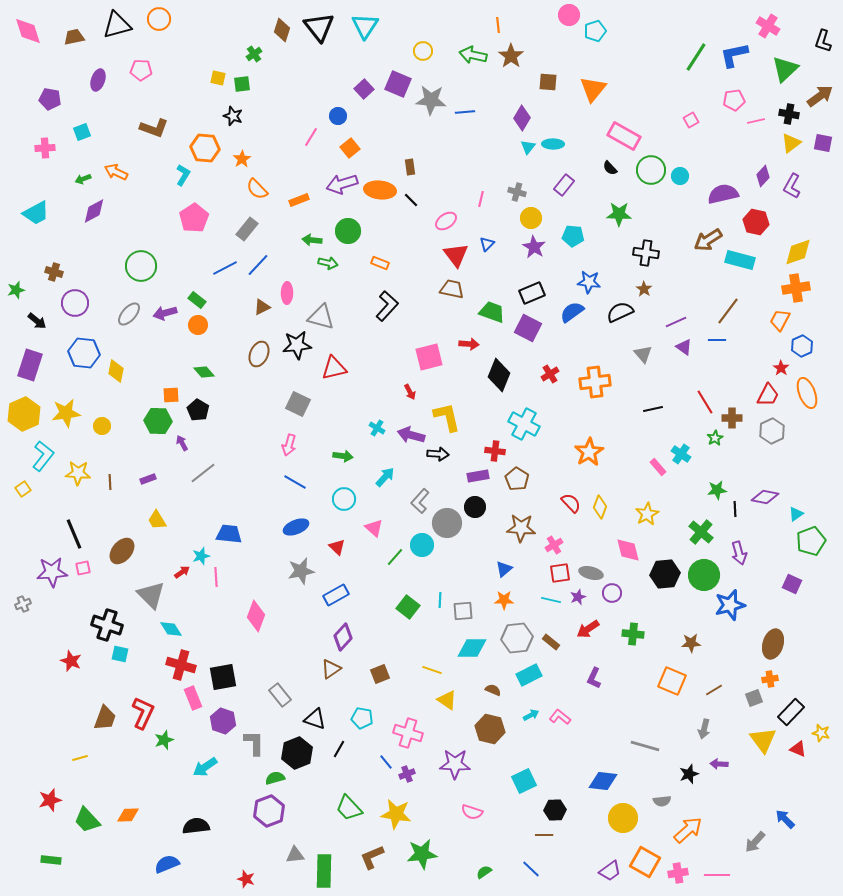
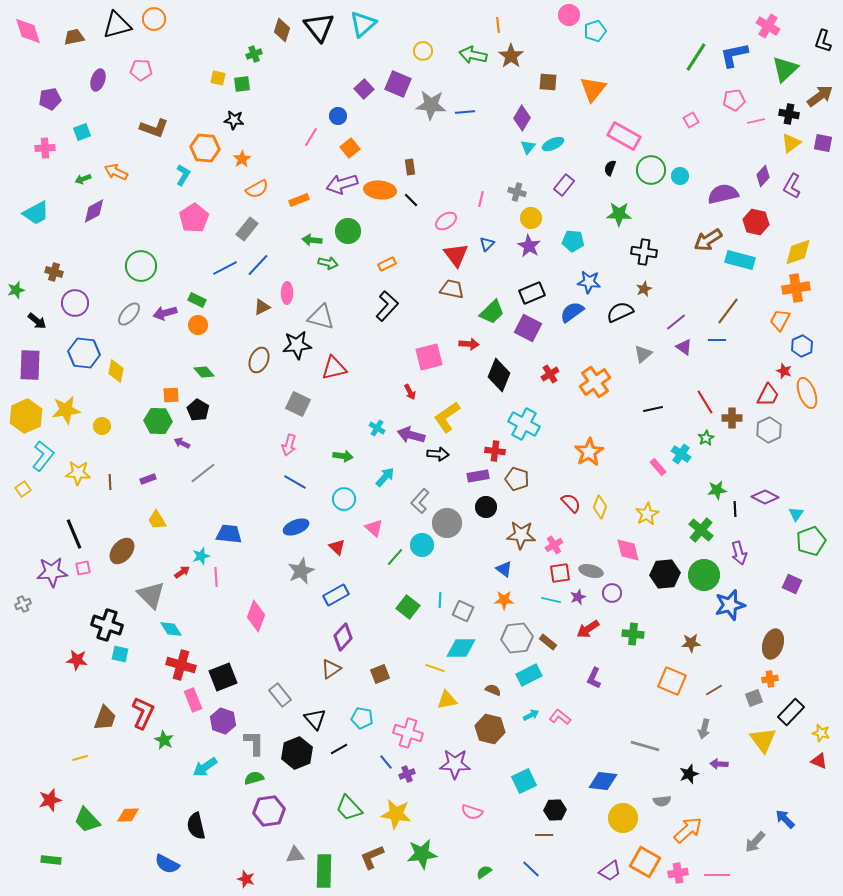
orange circle at (159, 19): moved 5 px left
cyan triangle at (365, 26): moved 2 px left, 2 px up; rotated 16 degrees clockwise
green cross at (254, 54): rotated 14 degrees clockwise
purple pentagon at (50, 99): rotated 20 degrees counterclockwise
gray star at (431, 100): moved 5 px down
black star at (233, 116): moved 1 px right, 4 px down; rotated 12 degrees counterclockwise
cyan ellipse at (553, 144): rotated 25 degrees counterclockwise
black semicircle at (610, 168): rotated 63 degrees clockwise
orange semicircle at (257, 189): rotated 75 degrees counterclockwise
cyan pentagon at (573, 236): moved 5 px down
purple star at (534, 247): moved 5 px left, 1 px up
black cross at (646, 253): moved 2 px left, 1 px up
orange rectangle at (380, 263): moved 7 px right, 1 px down; rotated 48 degrees counterclockwise
brown star at (644, 289): rotated 14 degrees clockwise
green rectangle at (197, 300): rotated 12 degrees counterclockwise
green trapezoid at (492, 312): rotated 116 degrees clockwise
purple line at (676, 322): rotated 15 degrees counterclockwise
brown ellipse at (259, 354): moved 6 px down
gray triangle at (643, 354): rotated 30 degrees clockwise
purple rectangle at (30, 365): rotated 16 degrees counterclockwise
red star at (781, 368): moved 3 px right, 3 px down; rotated 14 degrees counterclockwise
orange cross at (595, 382): rotated 28 degrees counterclockwise
yellow star at (66, 413): moved 3 px up
yellow hexagon at (24, 414): moved 2 px right, 2 px down
yellow L-shape at (447, 417): rotated 112 degrees counterclockwise
gray hexagon at (772, 431): moved 3 px left, 1 px up
green star at (715, 438): moved 9 px left
purple arrow at (182, 443): rotated 35 degrees counterclockwise
brown pentagon at (517, 479): rotated 15 degrees counterclockwise
purple diamond at (765, 497): rotated 16 degrees clockwise
black circle at (475, 507): moved 11 px right
cyan triangle at (796, 514): rotated 21 degrees counterclockwise
brown star at (521, 528): moved 7 px down
green cross at (701, 532): moved 2 px up
blue triangle at (504, 569): rotated 42 degrees counterclockwise
gray star at (301, 571): rotated 12 degrees counterclockwise
gray ellipse at (591, 573): moved 2 px up
gray square at (463, 611): rotated 30 degrees clockwise
brown rectangle at (551, 642): moved 3 px left
cyan diamond at (472, 648): moved 11 px left
red star at (71, 661): moved 6 px right, 1 px up; rotated 15 degrees counterclockwise
yellow line at (432, 670): moved 3 px right, 2 px up
black square at (223, 677): rotated 12 degrees counterclockwise
pink rectangle at (193, 698): moved 2 px down
yellow triangle at (447, 700): rotated 45 degrees counterclockwise
black triangle at (315, 719): rotated 30 degrees clockwise
green star at (164, 740): rotated 24 degrees counterclockwise
black line at (339, 749): rotated 30 degrees clockwise
red triangle at (798, 749): moved 21 px right, 12 px down
green semicircle at (275, 778): moved 21 px left
purple hexagon at (269, 811): rotated 12 degrees clockwise
black semicircle at (196, 826): rotated 96 degrees counterclockwise
blue semicircle at (167, 864): rotated 130 degrees counterclockwise
